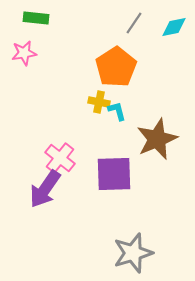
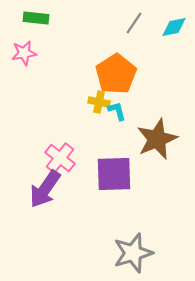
orange pentagon: moved 7 px down
